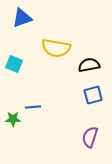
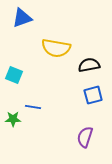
cyan square: moved 11 px down
blue line: rotated 14 degrees clockwise
purple semicircle: moved 5 px left
